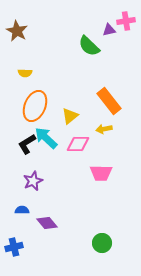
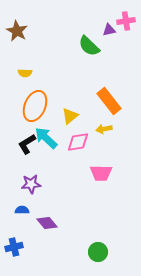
pink diamond: moved 2 px up; rotated 10 degrees counterclockwise
purple star: moved 2 px left, 3 px down; rotated 18 degrees clockwise
green circle: moved 4 px left, 9 px down
